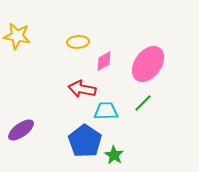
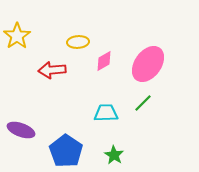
yellow star: rotated 28 degrees clockwise
red arrow: moved 30 px left, 19 px up; rotated 16 degrees counterclockwise
cyan trapezoid: moved 2 px down
purple ellipse: rotated 56 degrees clockwise
blue pentagon: moved 19 px left, 10 px down
